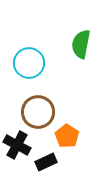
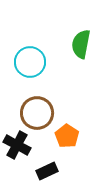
cyan circle: moved 1 px right, 1 px up
brown circle: moved 1 px left, 1 px down
black rectangle: moved 1 px right, 9 px down
